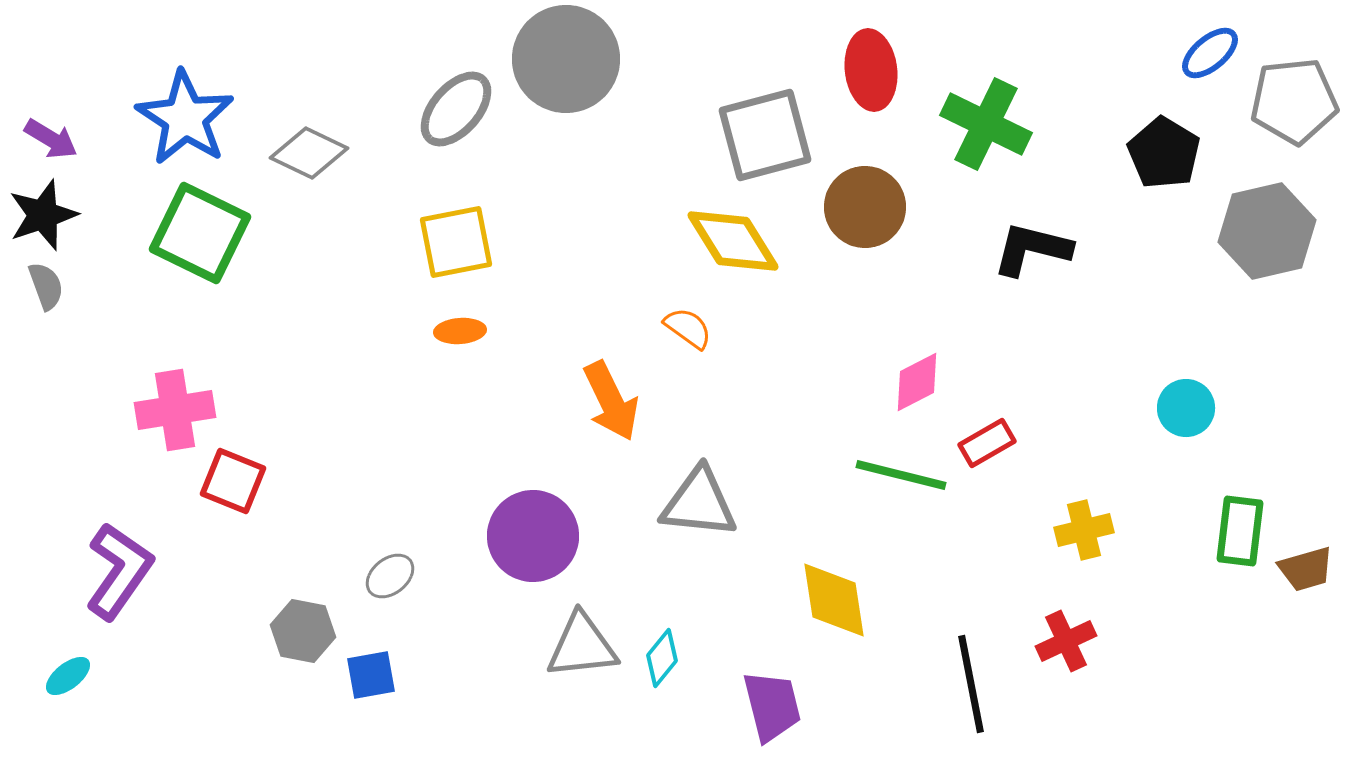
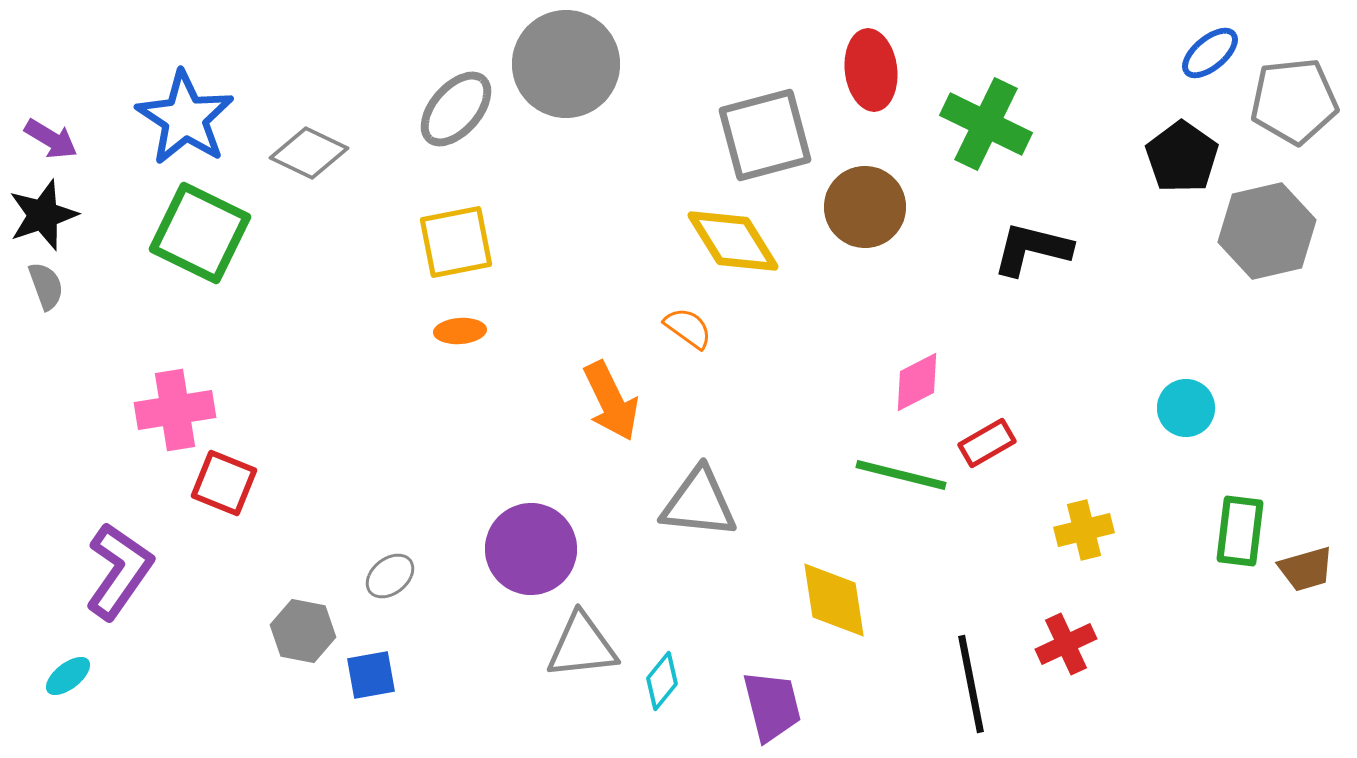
gray circle at (566, 59): moved 5 px down
black pentagon at (1164, 153): moved 18 px right, 4 px down; rotated 4 degrees clockwise
red square at (233, 481): moved 9 px left, 2 px down
purple circle at (533, 536): moved 2 px left, 13 px down
red cross at (1066, 641): moved 3 px down
cyan diamond at (662, 658): moved 23 px down
